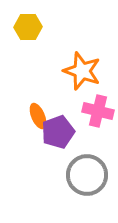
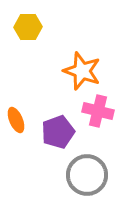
orange ellipse: moved 22 px left, 4 px down
